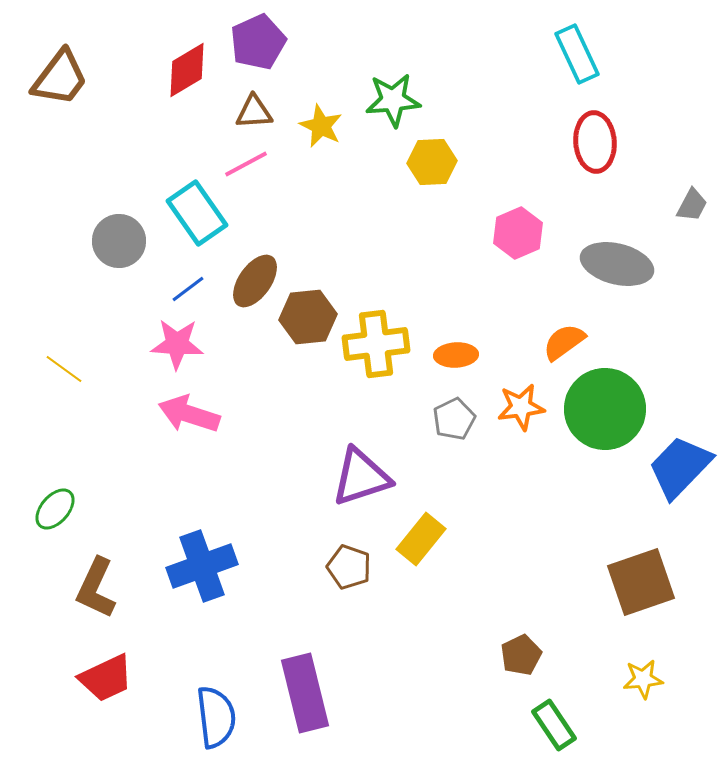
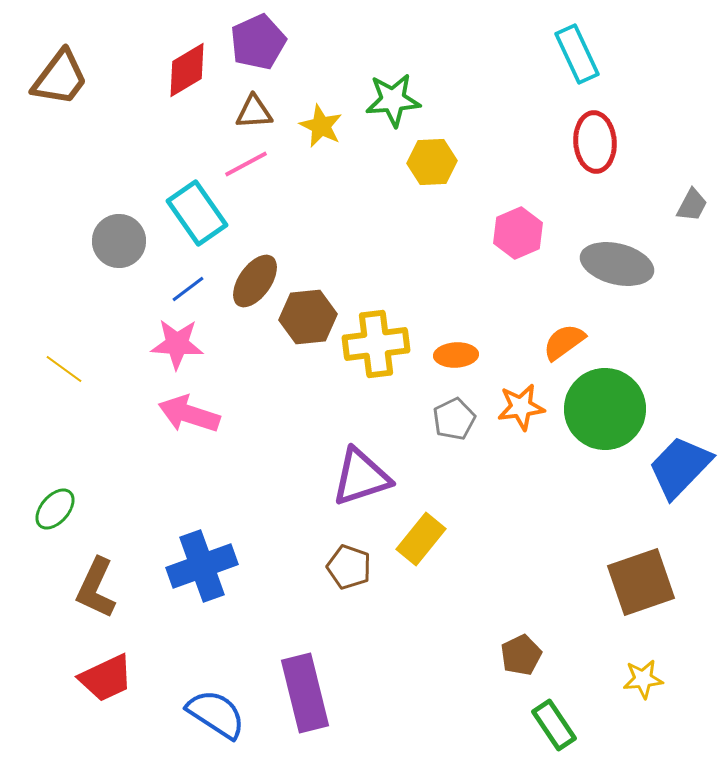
blue semicircle at (216, 717): moved 3 px up; rotated 50 degrees counterclockwise
